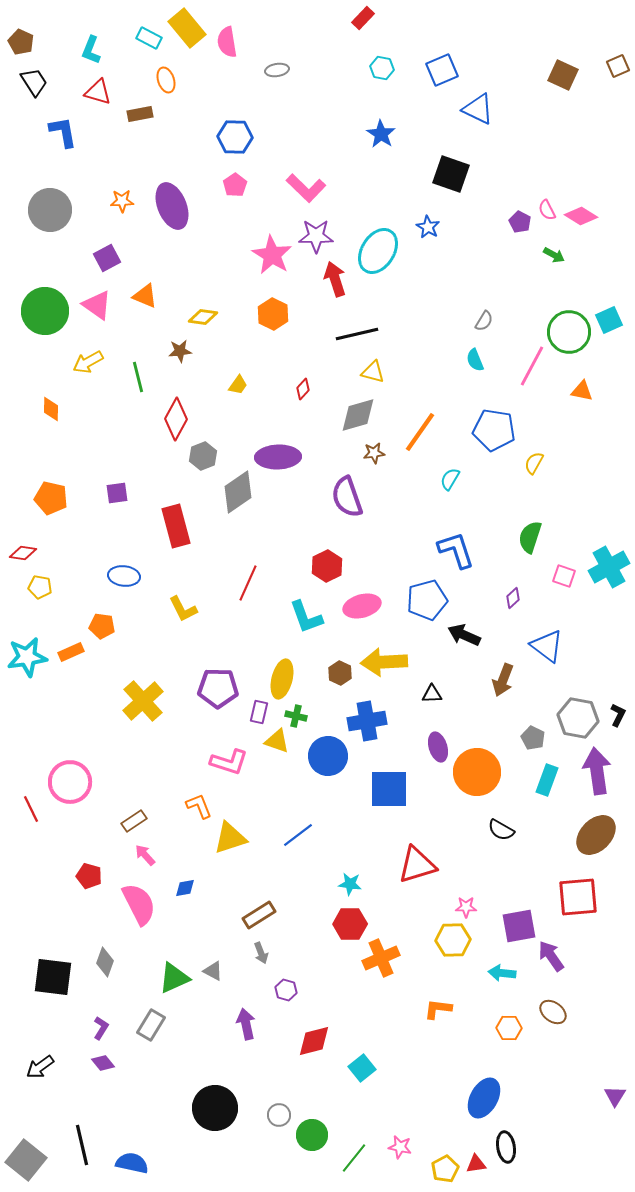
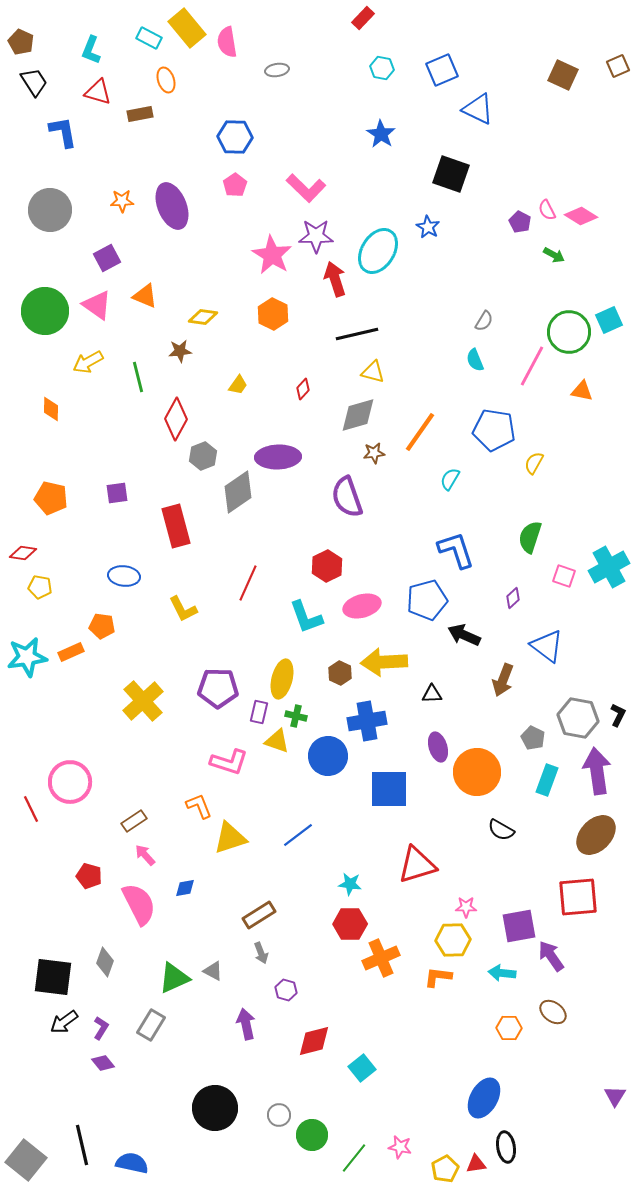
orange L-shape at (438, 1009): moved 32 px up
black arrow at (40, 1067): moved 24 px right, 45 px up
